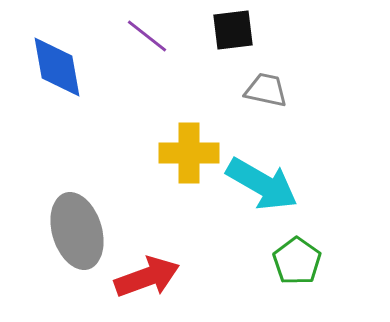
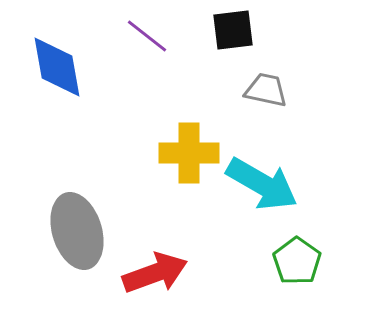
red arrow: moved 8 px right, 4 px up
